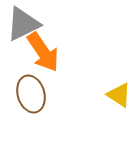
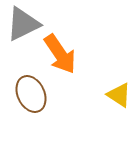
orange arrow: moved 17 px right, 2 px down
brown ellipse: rotated 9 degrees counterclockwise
